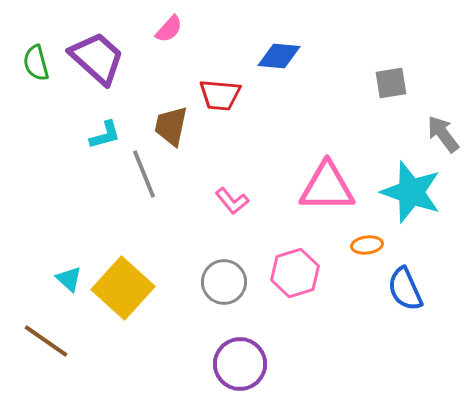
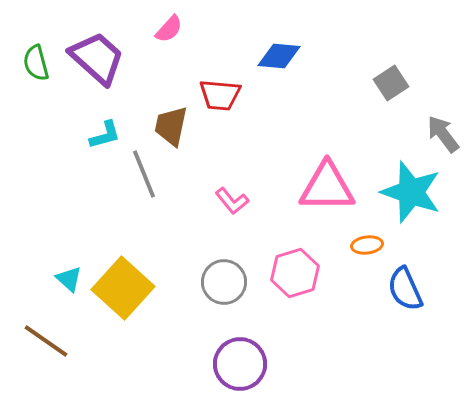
gray square: rotated 24 degrees counterclockwise
